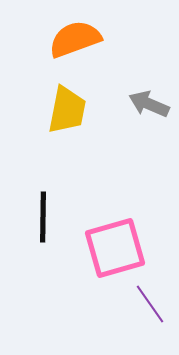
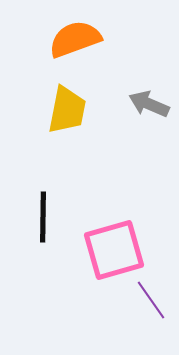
pink square: moved 1 px left, 2 px down
purple line: moved 1 px right, 4 px up
